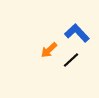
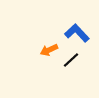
orange arrow: rotated 18 degrees clockwise
